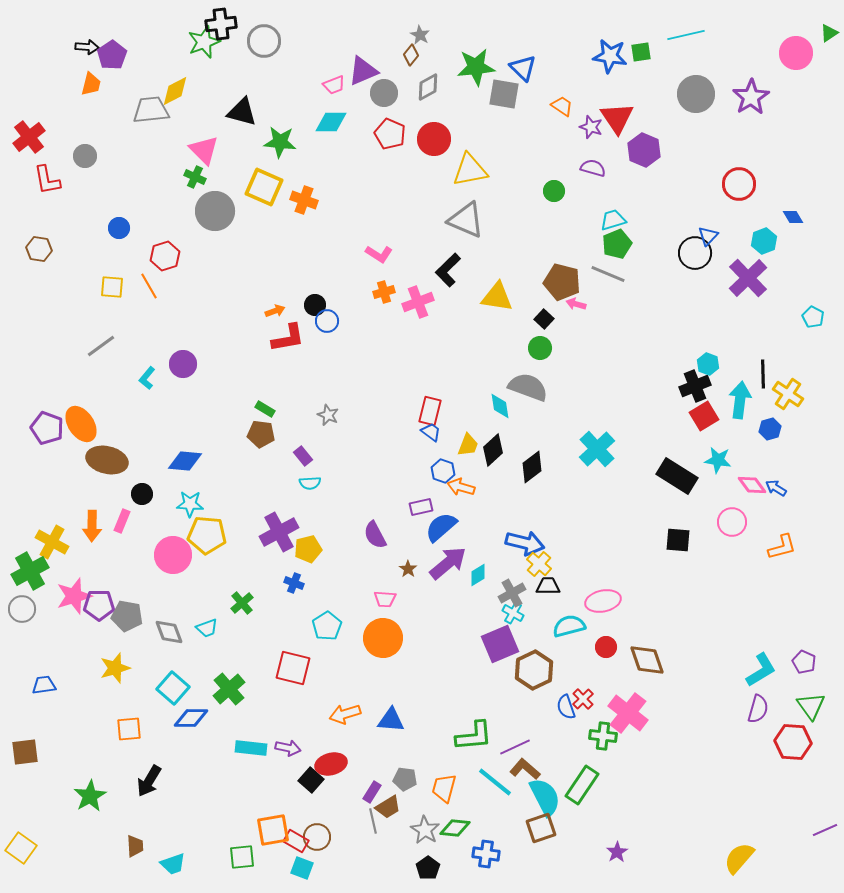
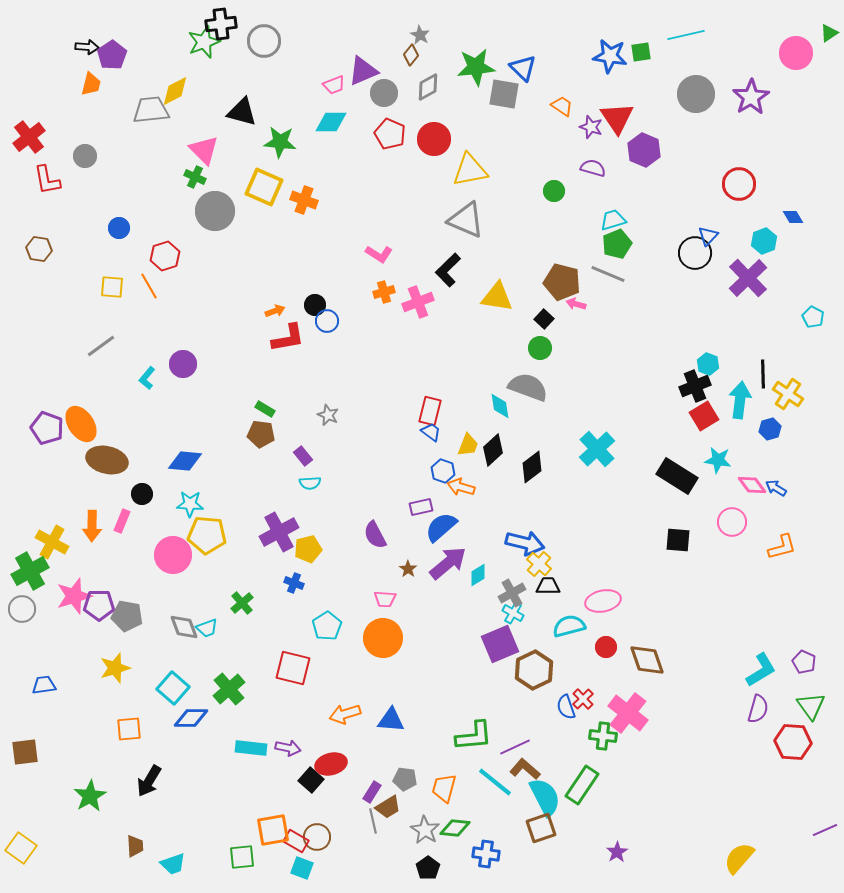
gray diamond at (169, 632): moved 15 px right, 5 px up
